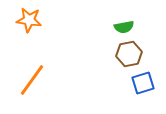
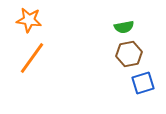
orange line: moved 22 px up
